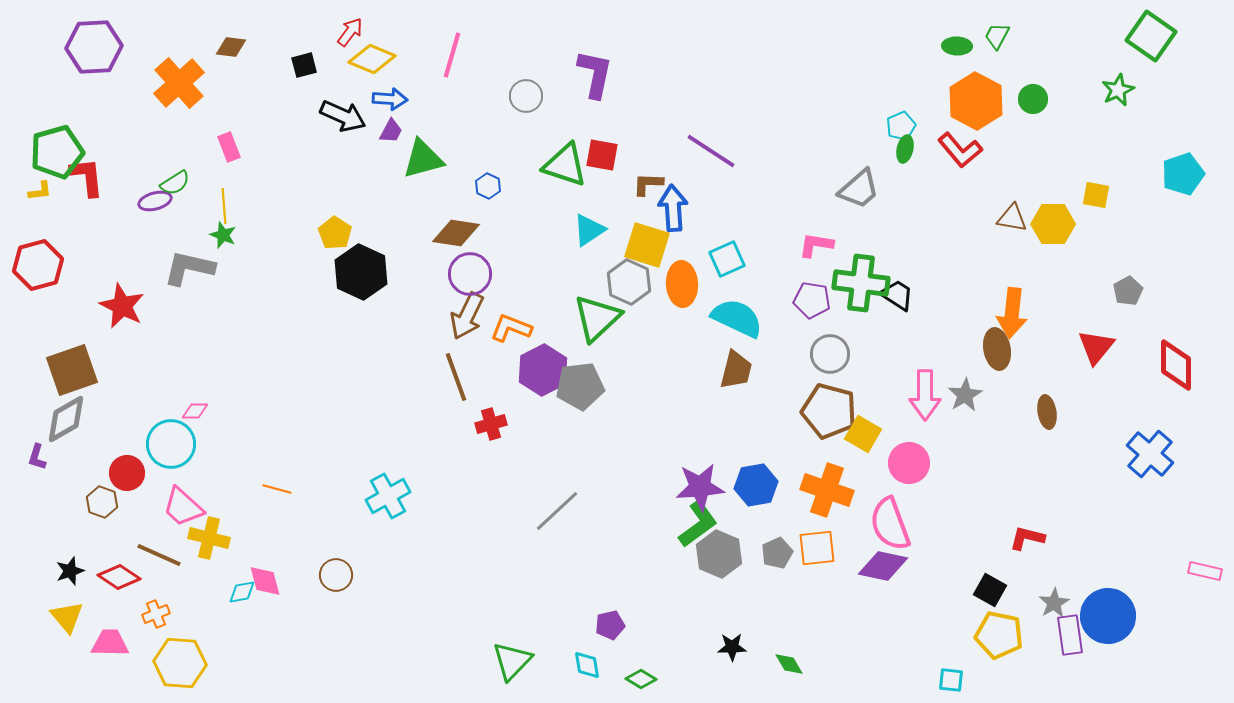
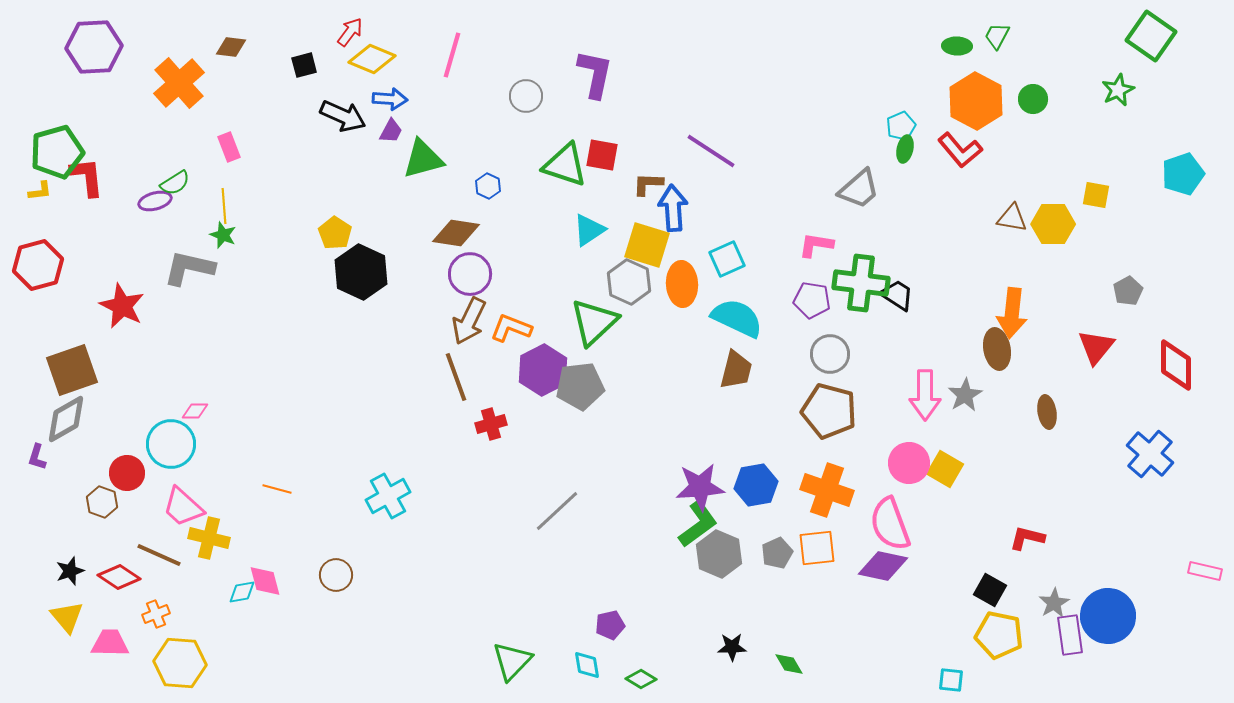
brown arrow at (467, 316): moved 2 px right, 5 px down
green triangle at (597, 318): moved 3 px left, 4 px down
yellow square at (863, 434): moved 82 px right, 35 px down
